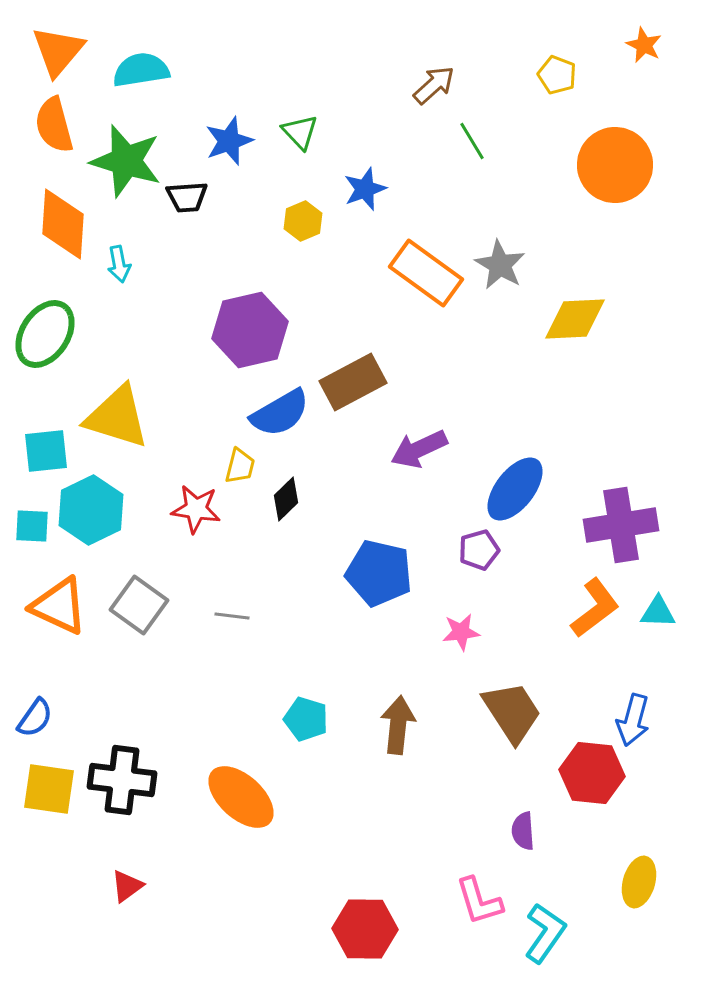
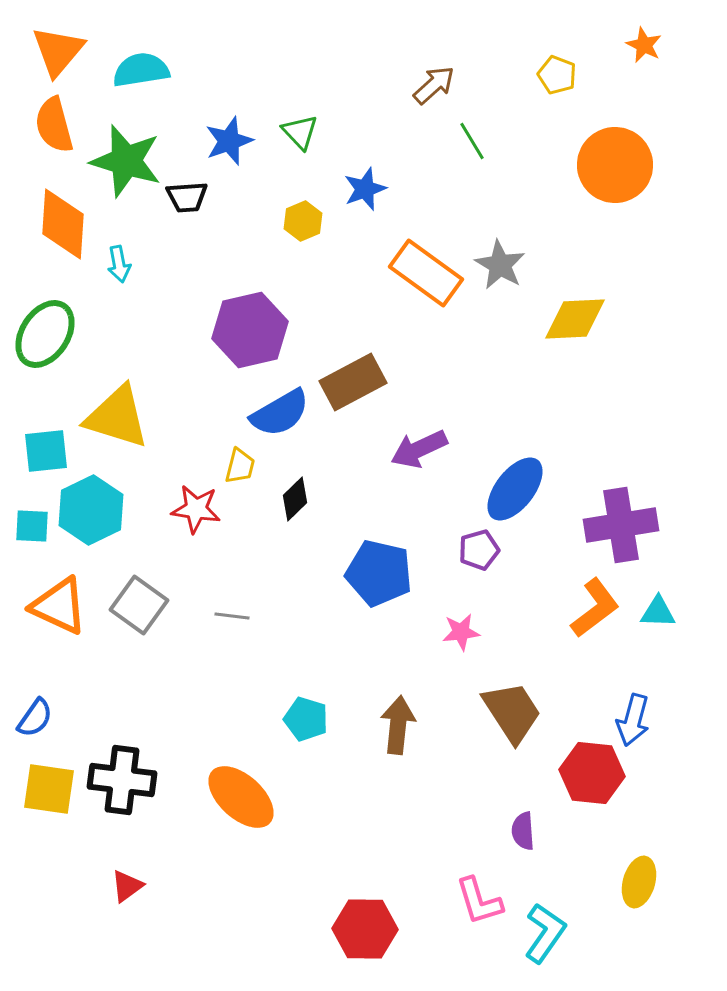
black diamond at (286, 499): moved 9 px right
